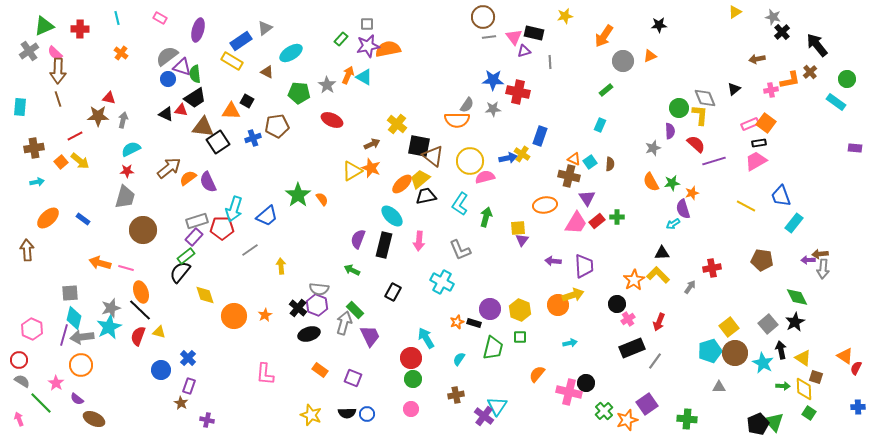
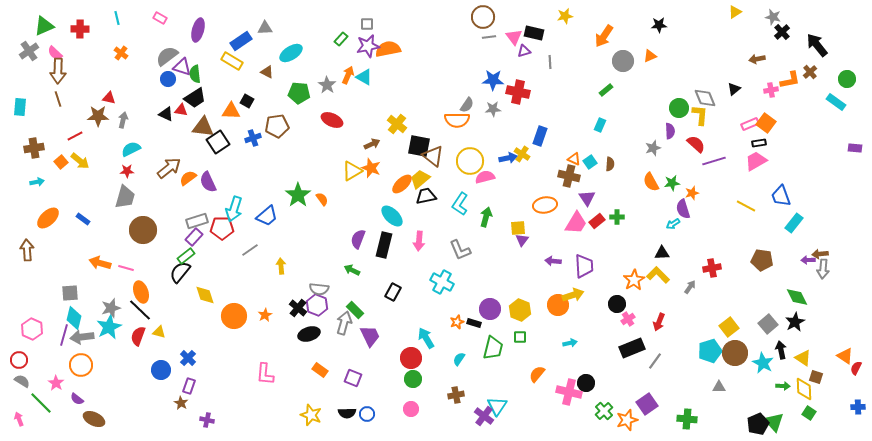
gray triangle at (265, 28): rotated 35 degrees clockwise
